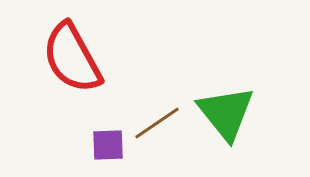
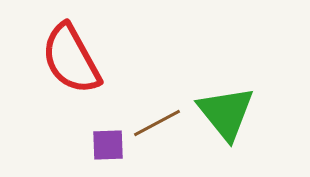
red semicircle: moved 1 px left, 1 px down
brown line: rotated 6 degrees clockwise
